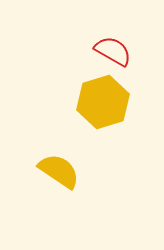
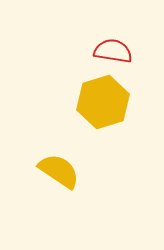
red semicircle: rotated 21 degrees counterclockwise
